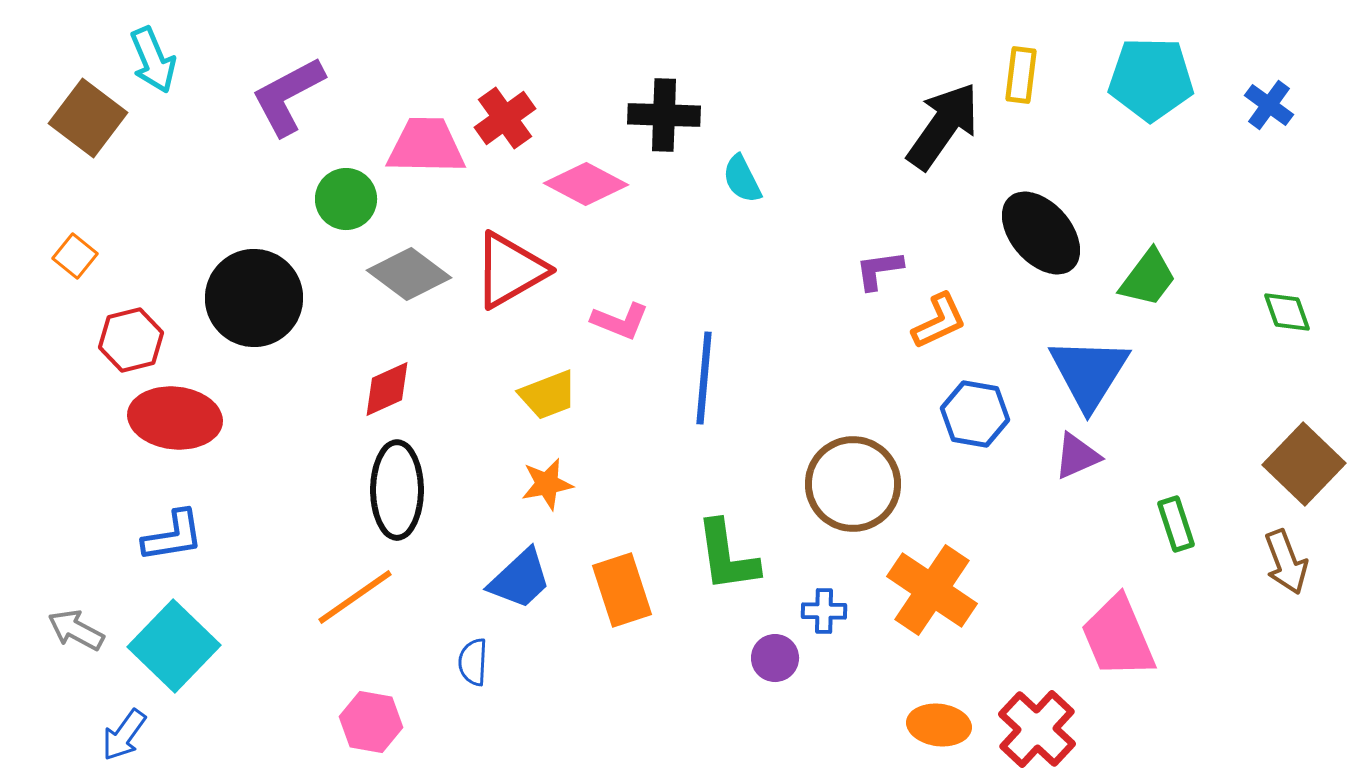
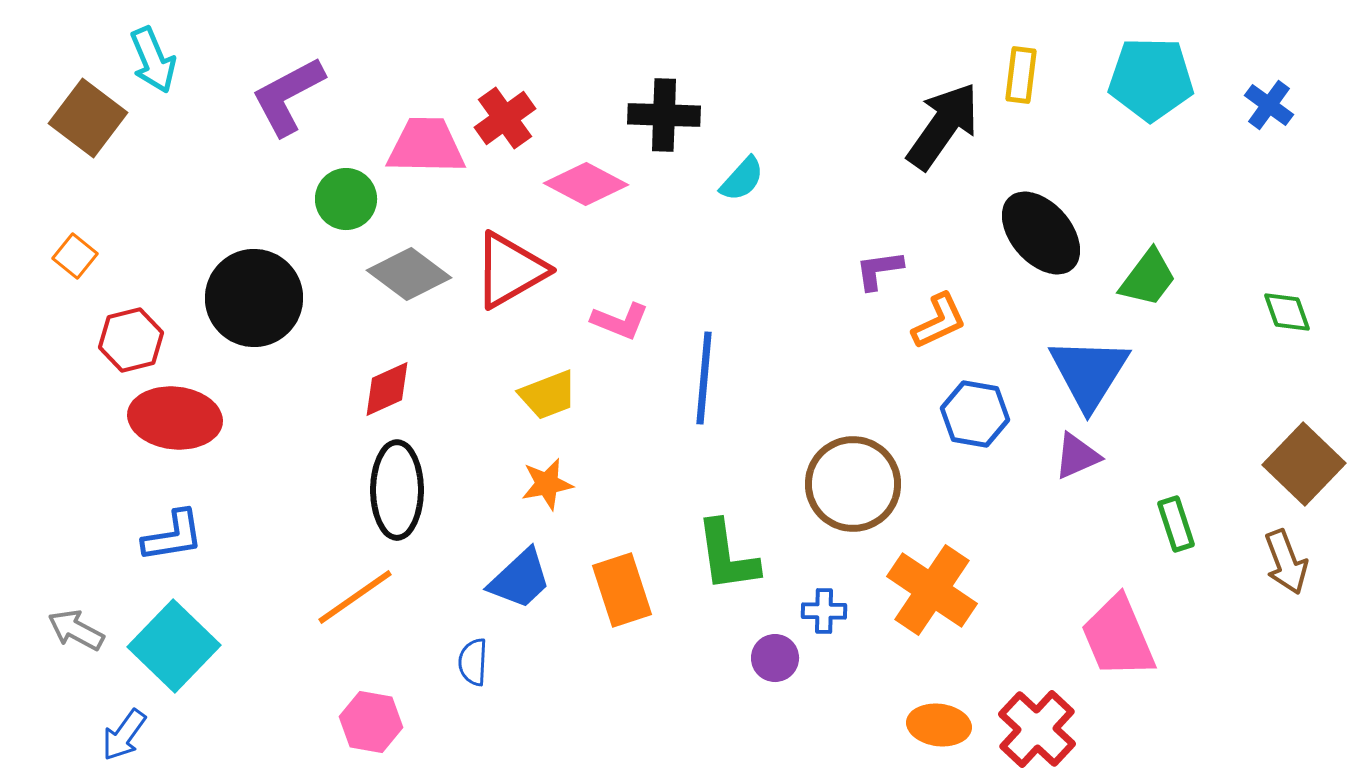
cyan semicircle at (742, 179): rotated 111 degrees counterclockwise
